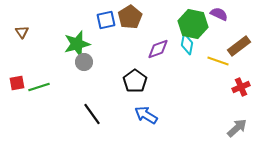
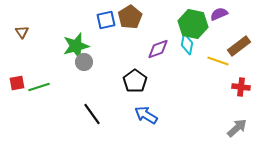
purple semicircle: rotated 48 degrees counterclockwise
green star: moved 1 px left, 2 px down
red cross: rotated 30 degrees clockwise
